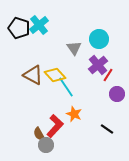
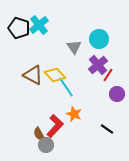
gray triangle: moved 1 px up
